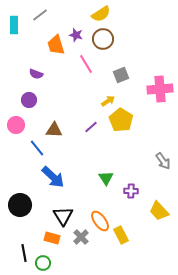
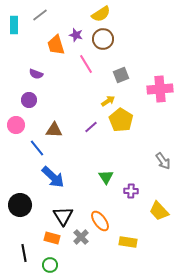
green triangle: moved 1 px up
yellow rectangle: moved 7 px right, 7 px down; rotated 54 degrees counterclockwise
green circle: moved 7 px right, 2 px down
